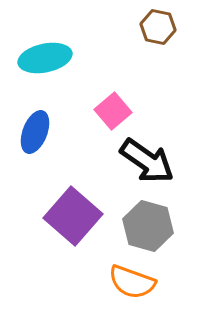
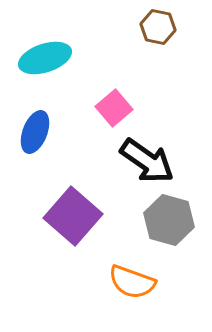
cyan ellipse: rotated 6 degrees counterclockwise
pink square: moved 1 px right, 3 px up
gray hexagon: moved 21 px right, 6 px up
